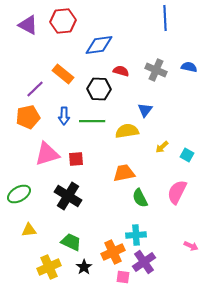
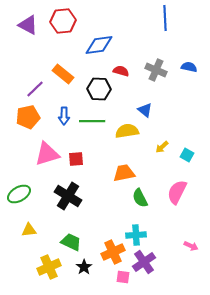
blue triangle: rotated 28 degrees counterclockwise
